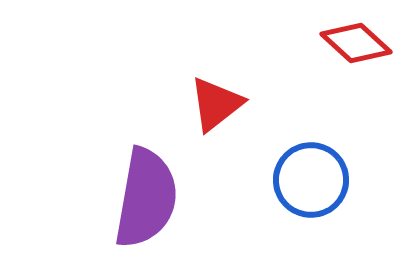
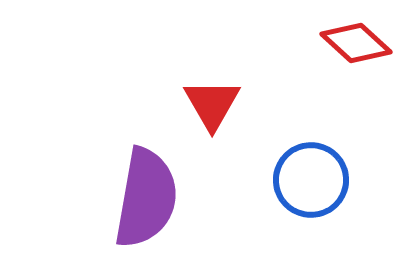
red triangle: moved 4 px left; rotated 22 degrees counterclockwise
